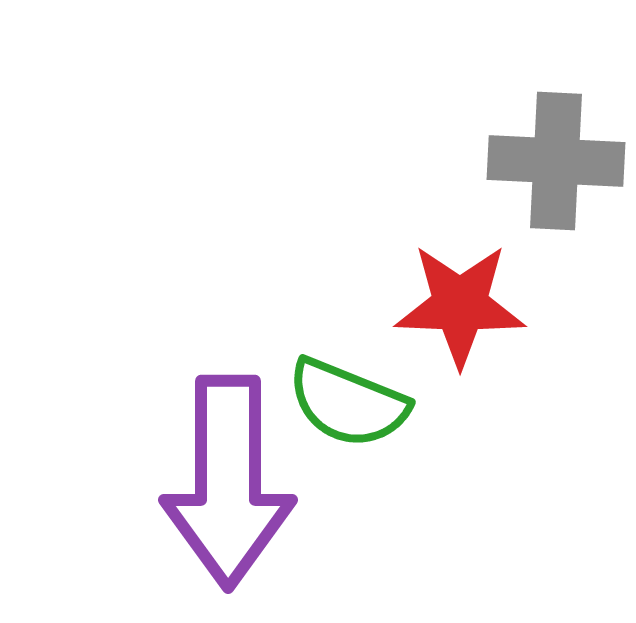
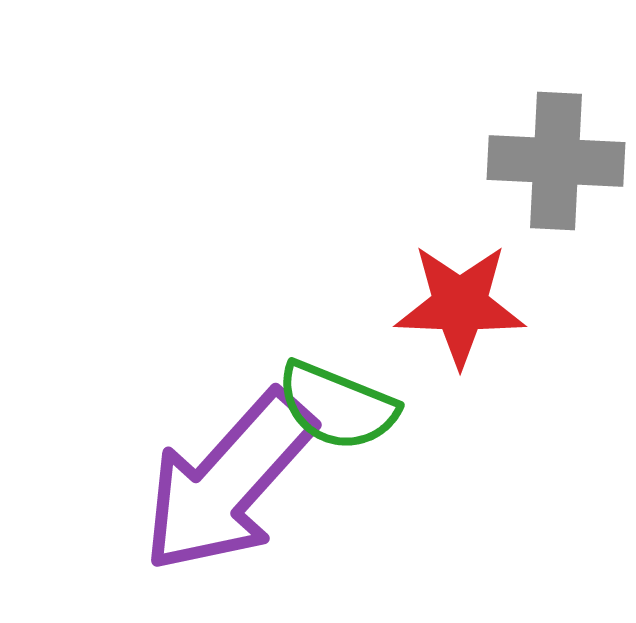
green semicircle: moved 11 px left, 3 px down
purple arrow: rotated 42 degrees clockwise
